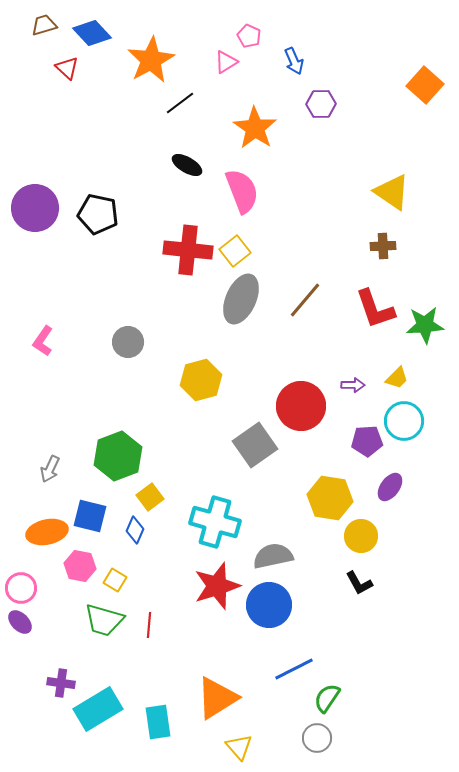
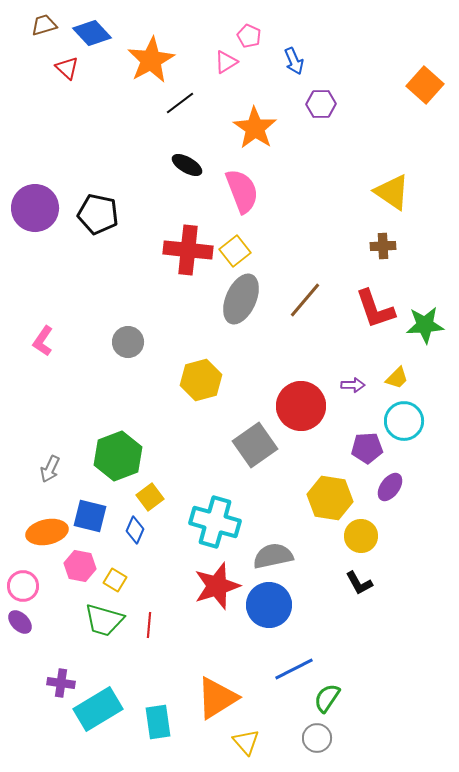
purple pentagon at (367, 441): moved 7 px down
pink circle at (21, 588): moved 2 px right, 2 px up
yellow triangle at (239, 747): moved 7 px right, 5 px up
